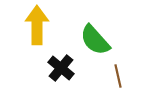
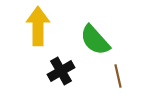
yellow arrow: moved 1 px right, 1 px down
black cross: moved 3 px down; rotated 20 degrees clockwise
